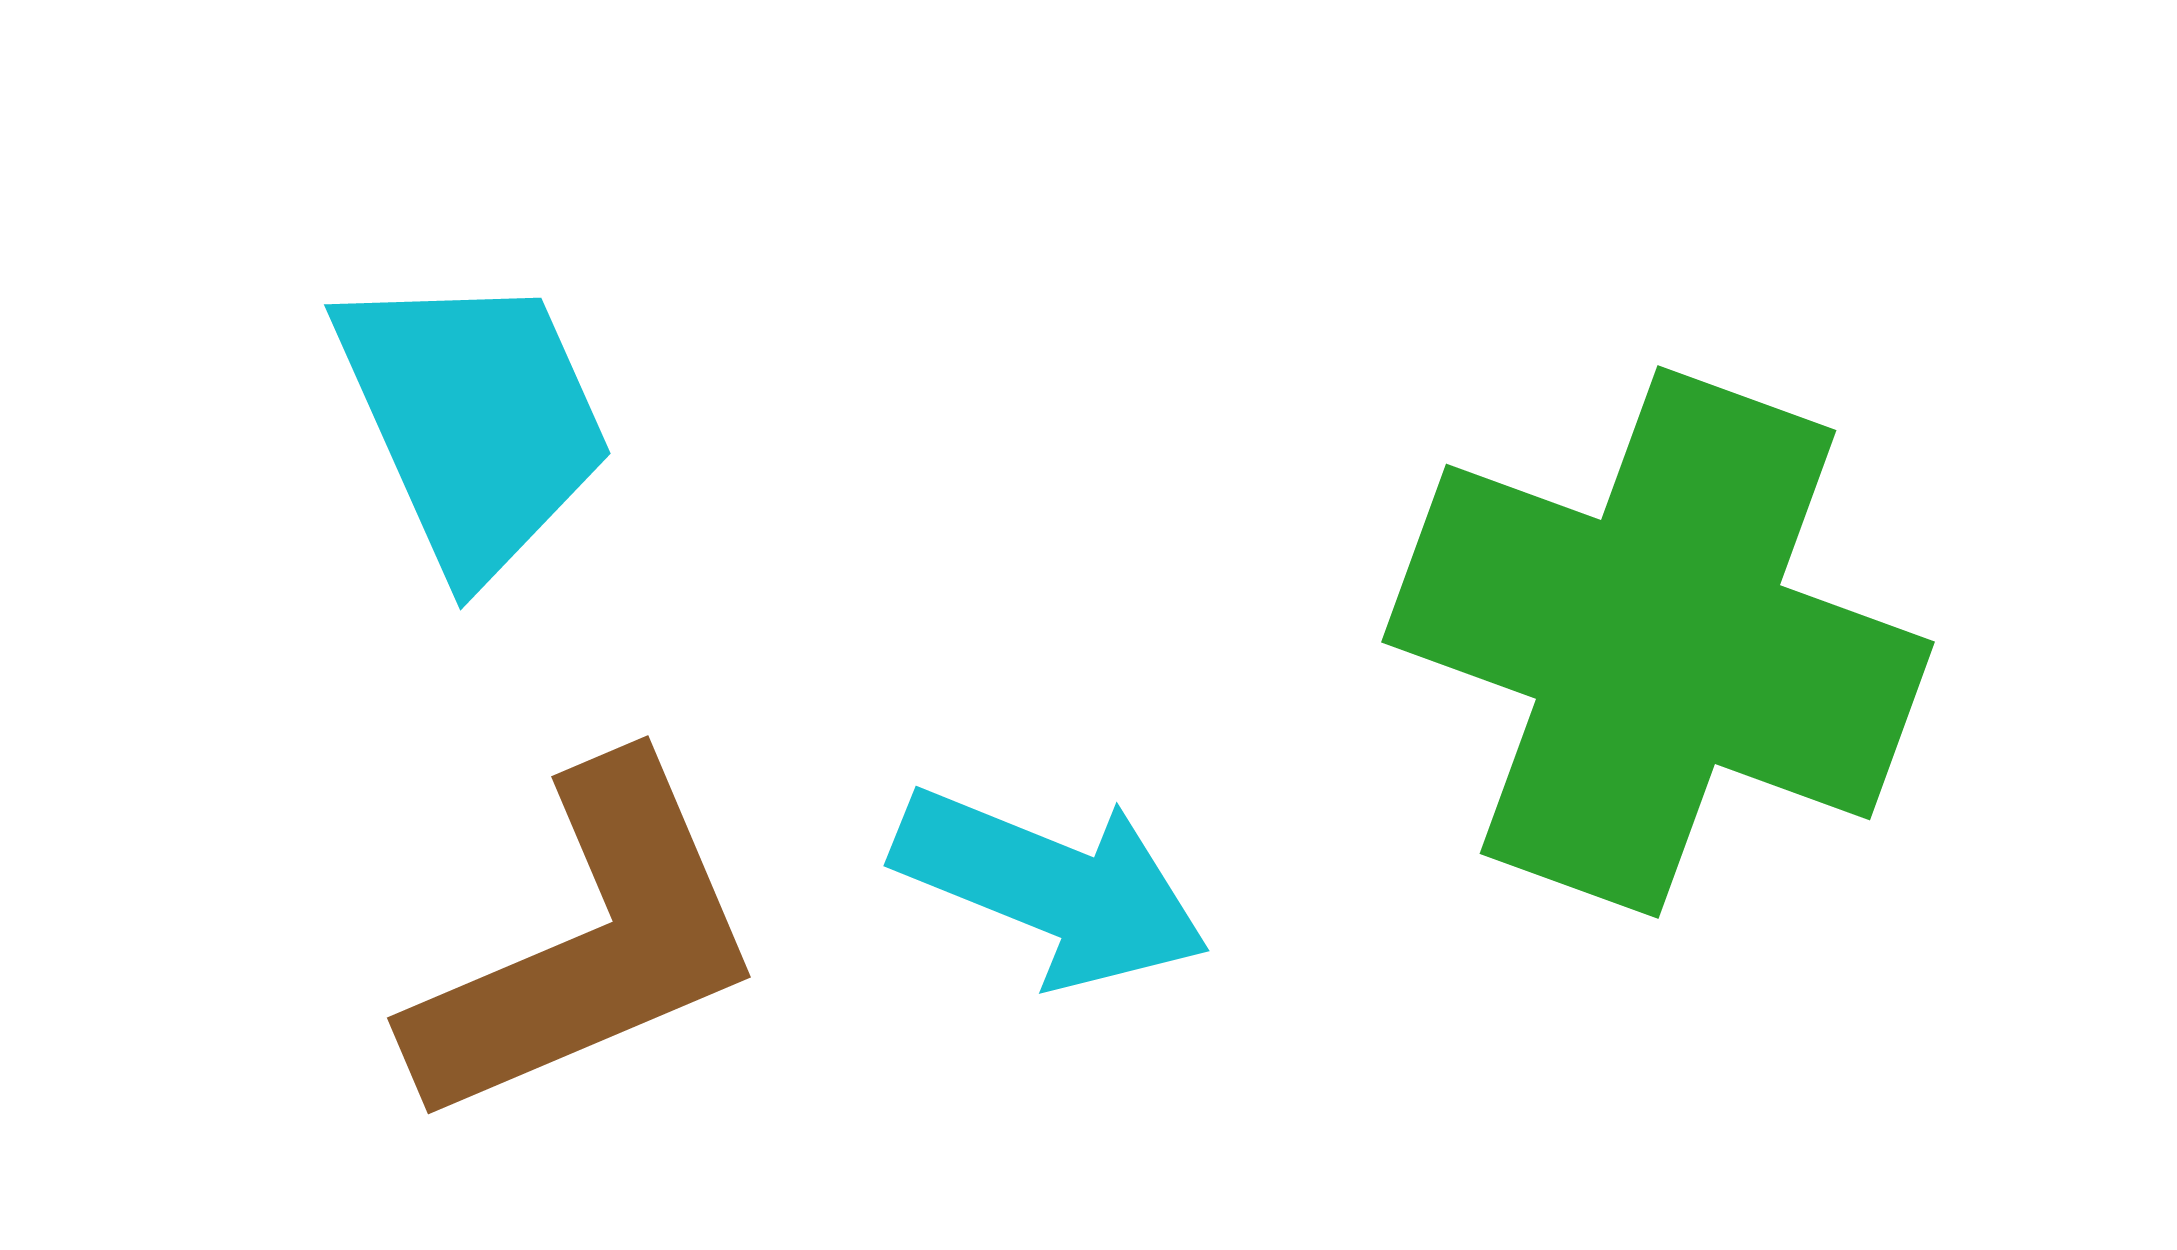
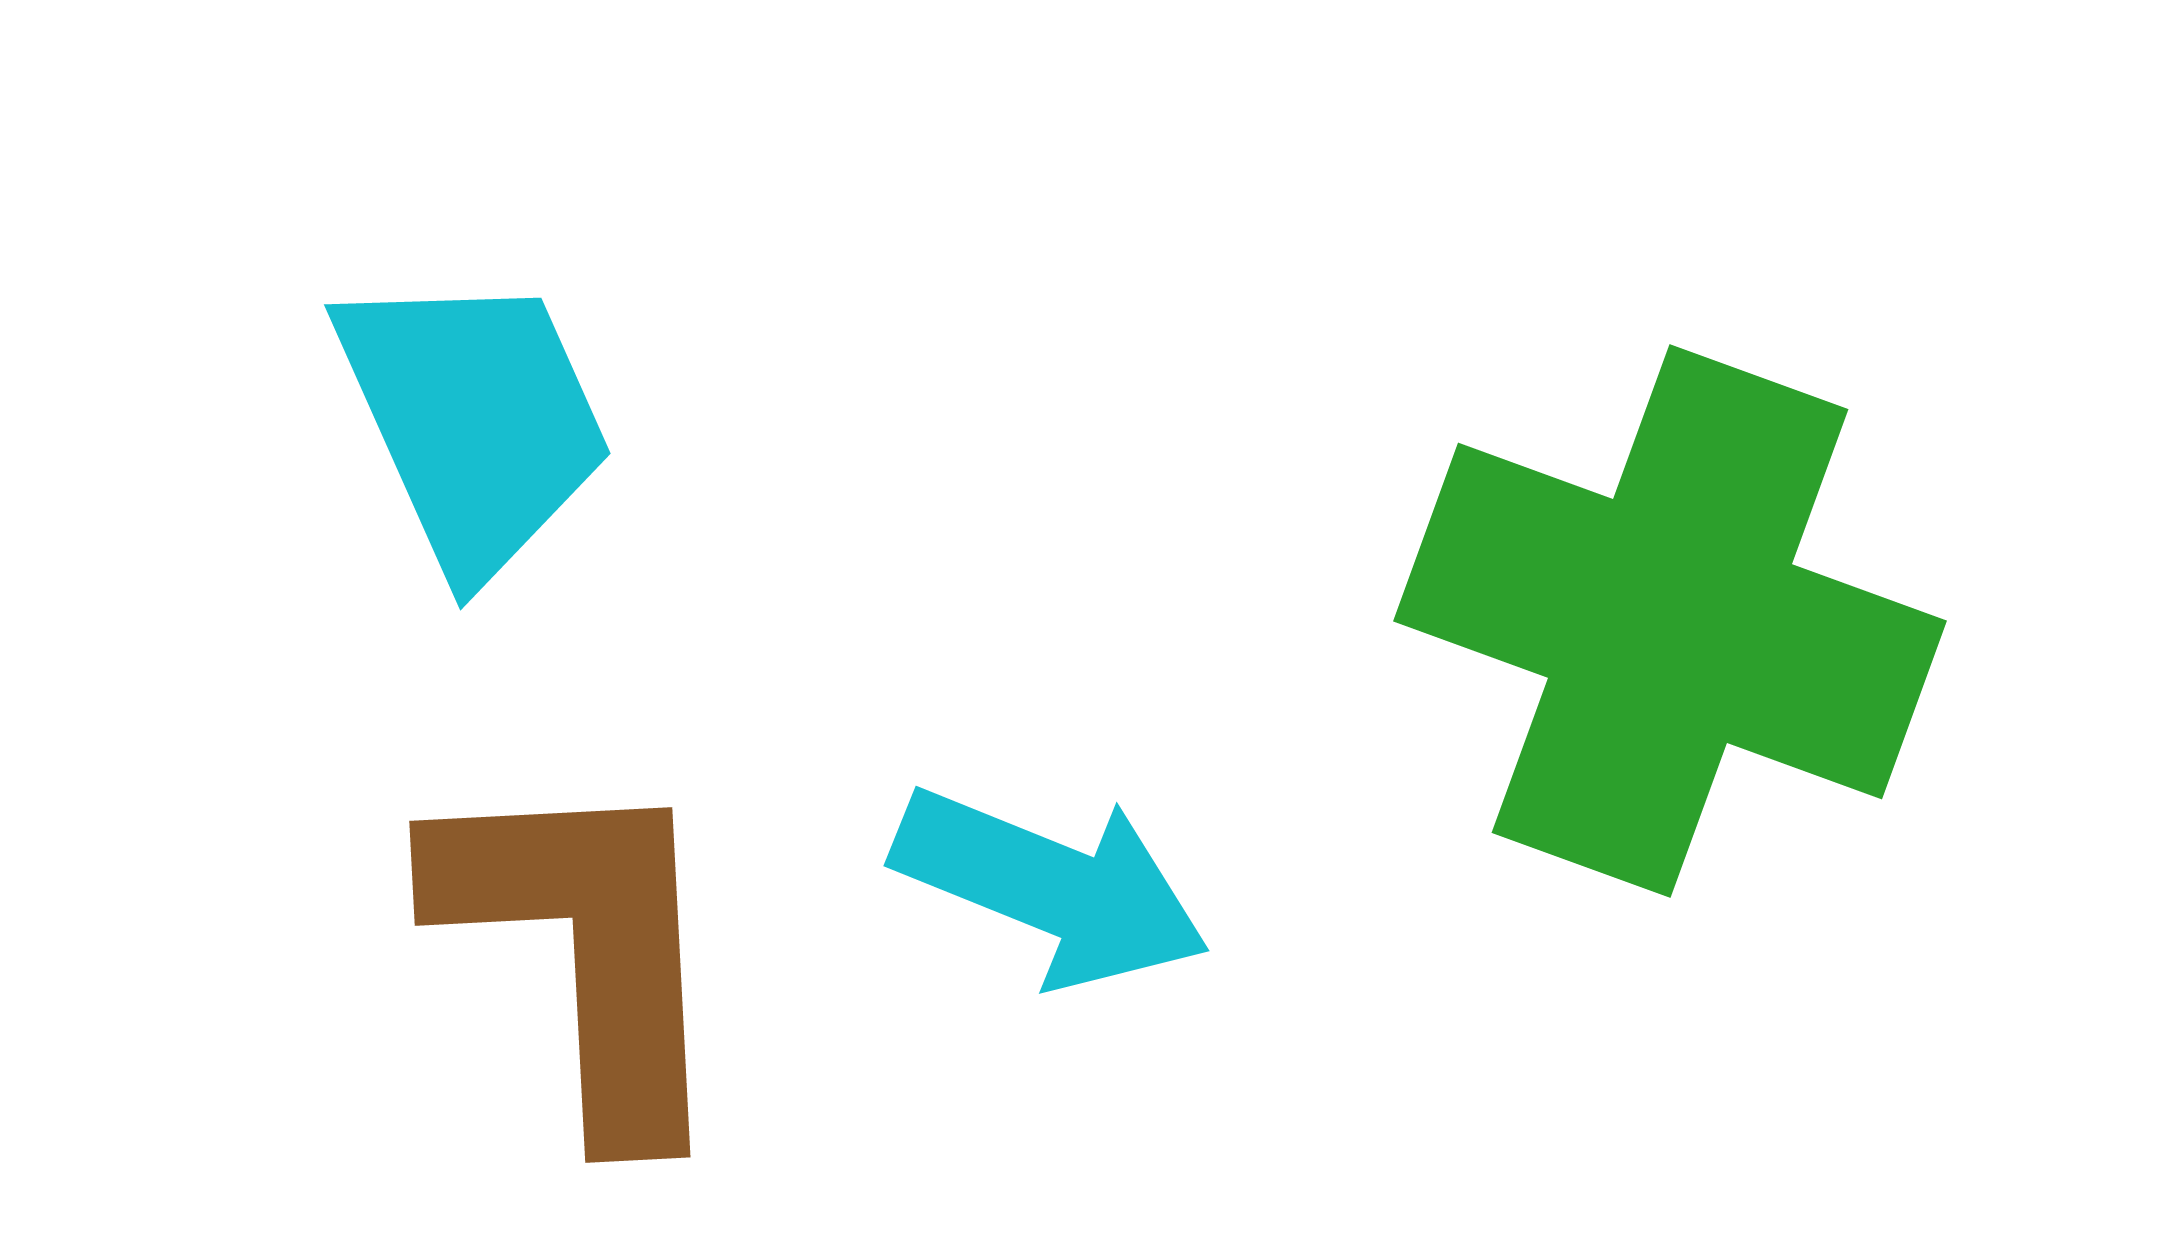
green cross: moved 12 px right, 21 px up
brown L-shape: moved 2 px left, 4 px down; rotated 70 degrees counterclockwise
